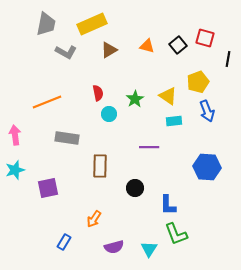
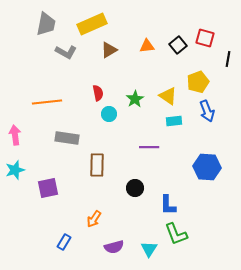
orange triangle: rotated 21 degrees counterclockwise
orange line: rotated 16 degrees clockwise
brown rectangle: moved 3 px left, 1 px up
